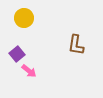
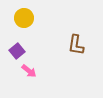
purple square: moved 3 px up
